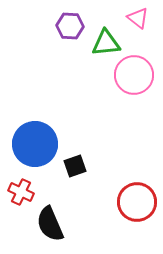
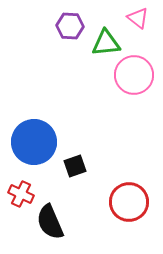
blue circle: moved 1 px left, 2 px up
red cross: moved 2 px down
red circle: moved 8 px left
black semicircle: moved 2 px up
